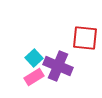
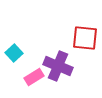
cyan square: moved 20 px left, 5 px up
